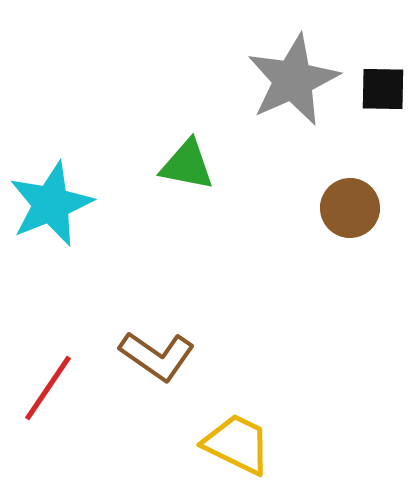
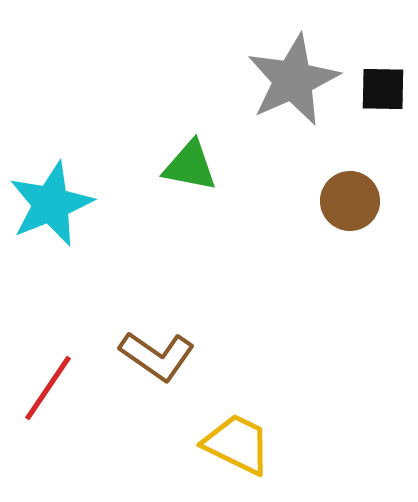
green triangle: moved 3 px right, 1 px down
brown circle: moved 7 px up
